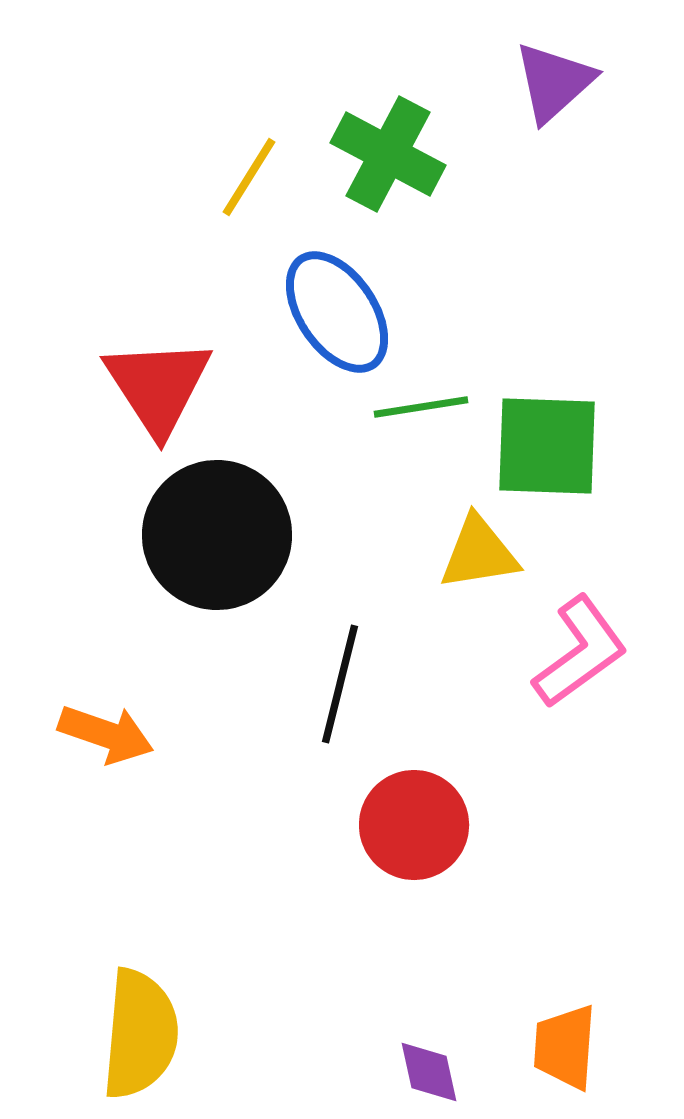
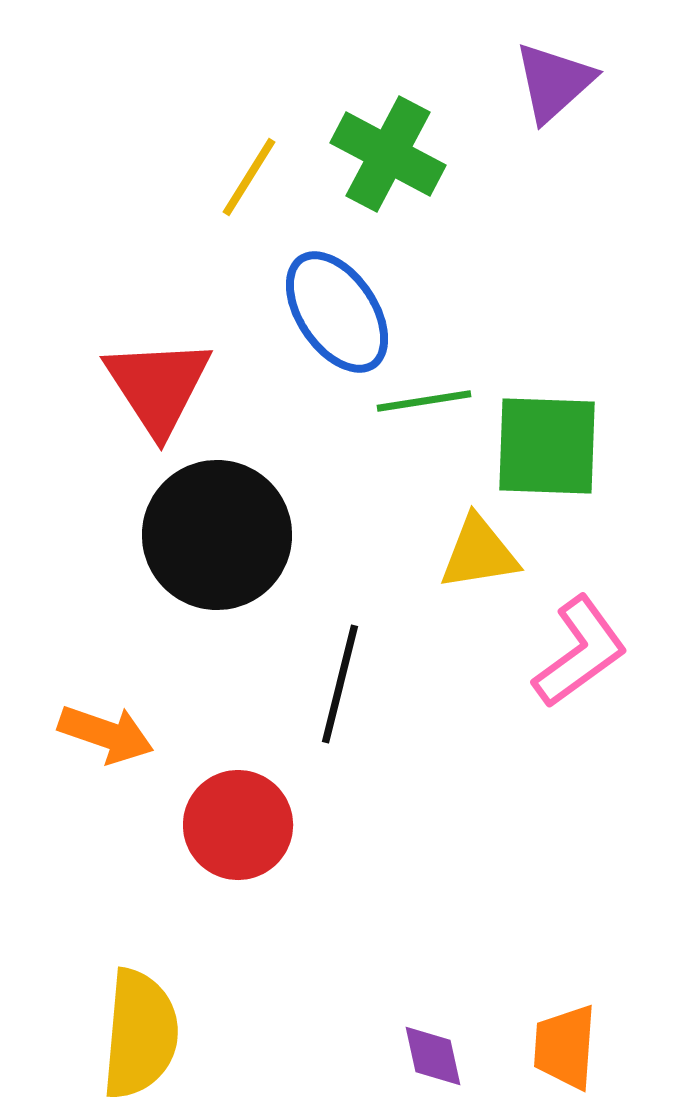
green line: moved 3 px right, 6 px up
red circle: moved 176 px left
purple diamond: moved 4 px right, 16 px up
